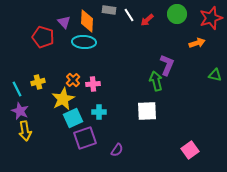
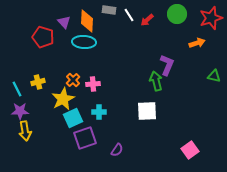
green triangle: moved 1 px left, 1 px down
purple star: rotated 24 degrees counterclockwise
